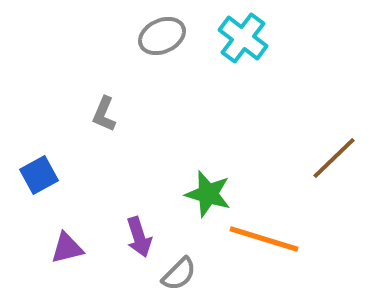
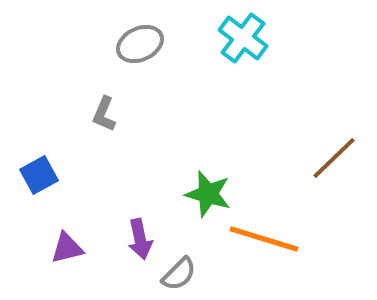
gray ellipse: moved 22 px left, 8 px down
purple arrow: moved 1 px right, 2 px down; rotated 6 degrees clockwise
